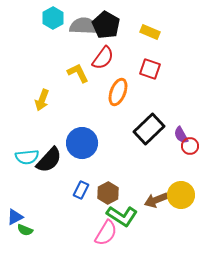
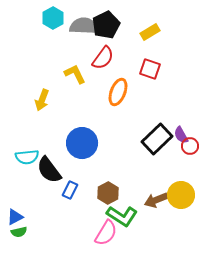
black pentagon: rotated 16 degrees clockwise
yellow rectangle: rotated 54 degrees counterclockwise
yellow L-shape: moved 3 px left, 1 px down
black rectangle: moved 8 px right, 10 px down
black semicircle: moved 10 px down; rotated 100 degrees clockwise
blue rectangle: moved 11 px left
green semicircle: moved 6 px left, 2 px down; rotated 35 degrees counterclockwise
